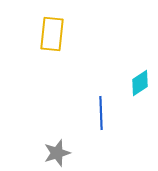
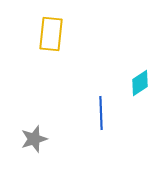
yellow rectangle: moved 1 px left
gray star: moved 23 px left, 14 px up
